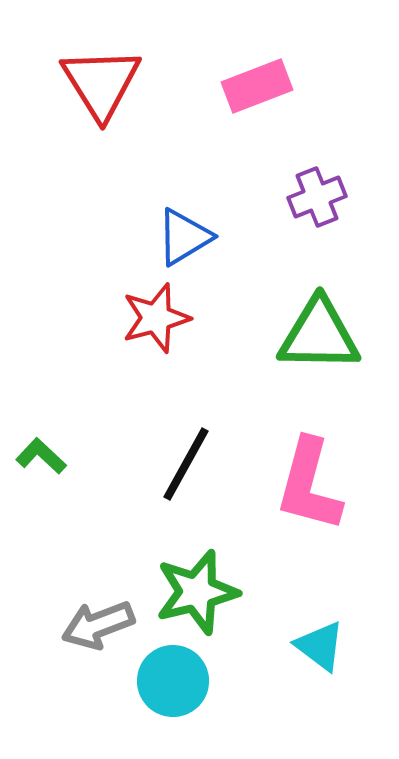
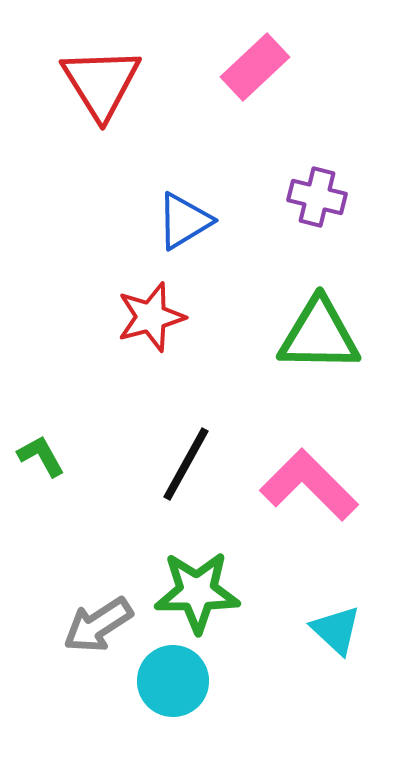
pink rectangle: moved 2 px left, 19 px up; rotated 22 degrees counterclockwise
purple cross: rotated 36 degrees clockwise
blue triangle: moved 16 px up
red star: moved 5 px left, 1 px up
green L-shape: rotated 18 degrees clockwise
pink L-shape: rotated 120 degrees clockwise
green star: rotated 14 degrees clockwise
gray arrow: rotated 12 degrees counterclockwise
cyan triangle: moved 16 px right, 16 px up; rotated 6 degrees clockwise
